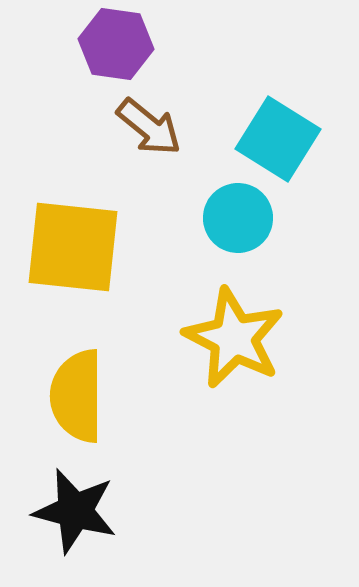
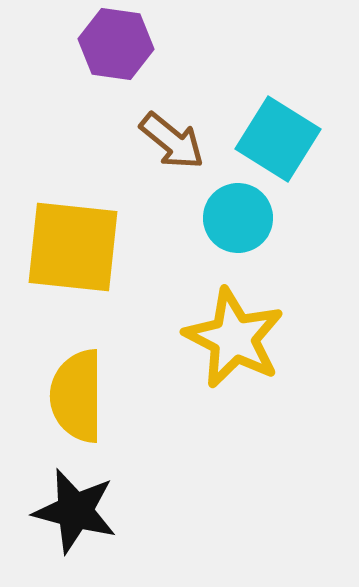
brown arrow: moved 23 px right, 14 px down
